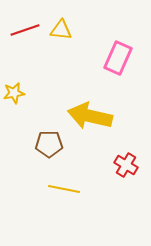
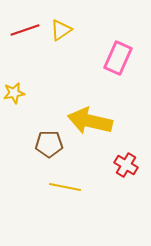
yellow triangle: rotated 40 degrees counterclockwise
yellow arrow: moved 5 px down
yellow line: moved 1 px right, 2 px up
